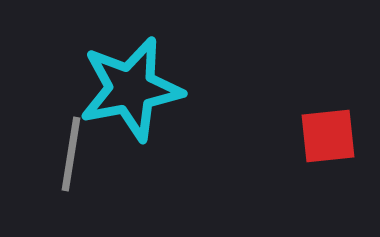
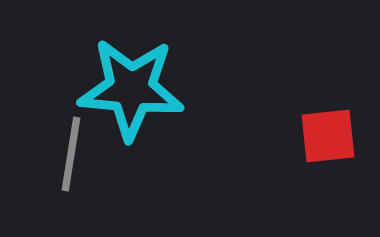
cyan star: rotated 16 degrees clockwise
